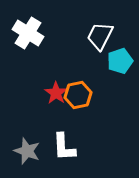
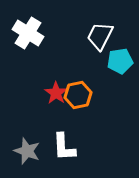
cyan pentagon: rotated 10 degrees clockwise
